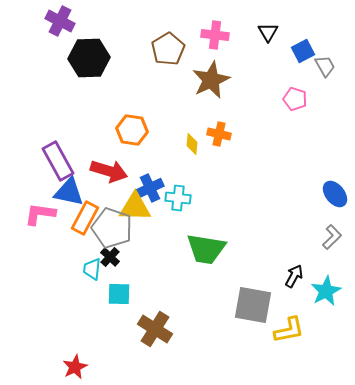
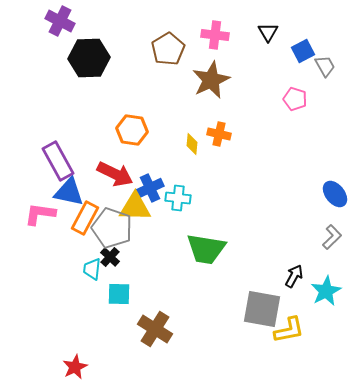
red arrow: moved 6 px right, 3 px down; rotated 9 degrees clockwise
gray square: moved 9 px right, 4 px down
